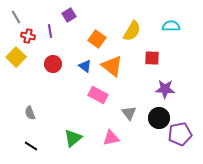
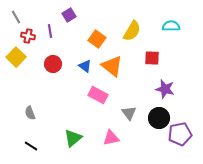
purple star: rotated 12 degrees clockwise
